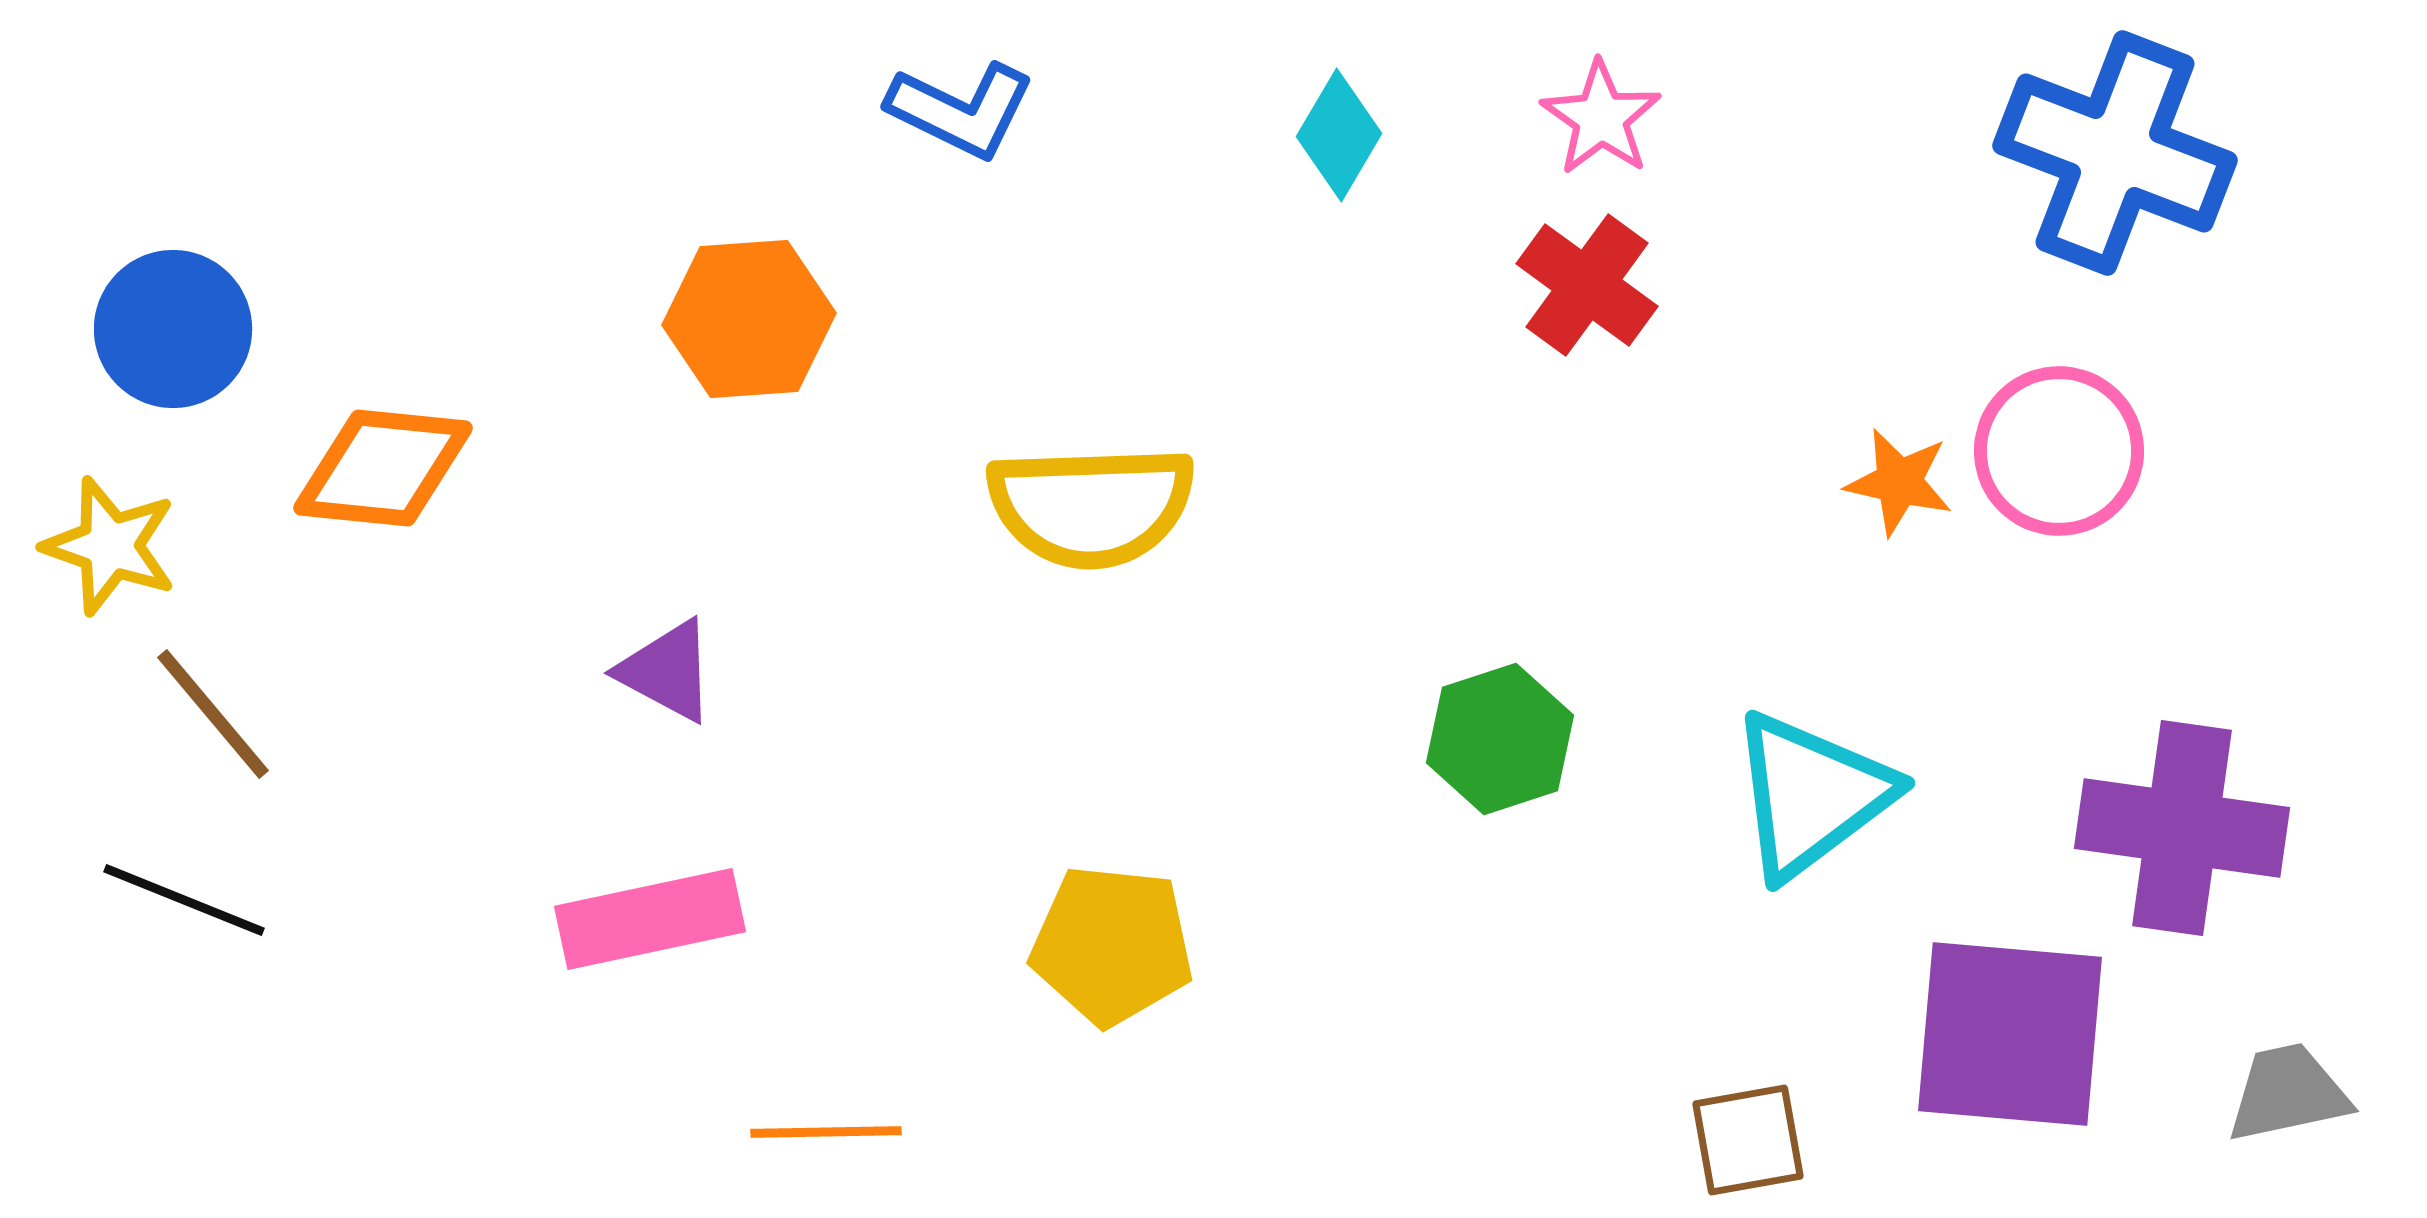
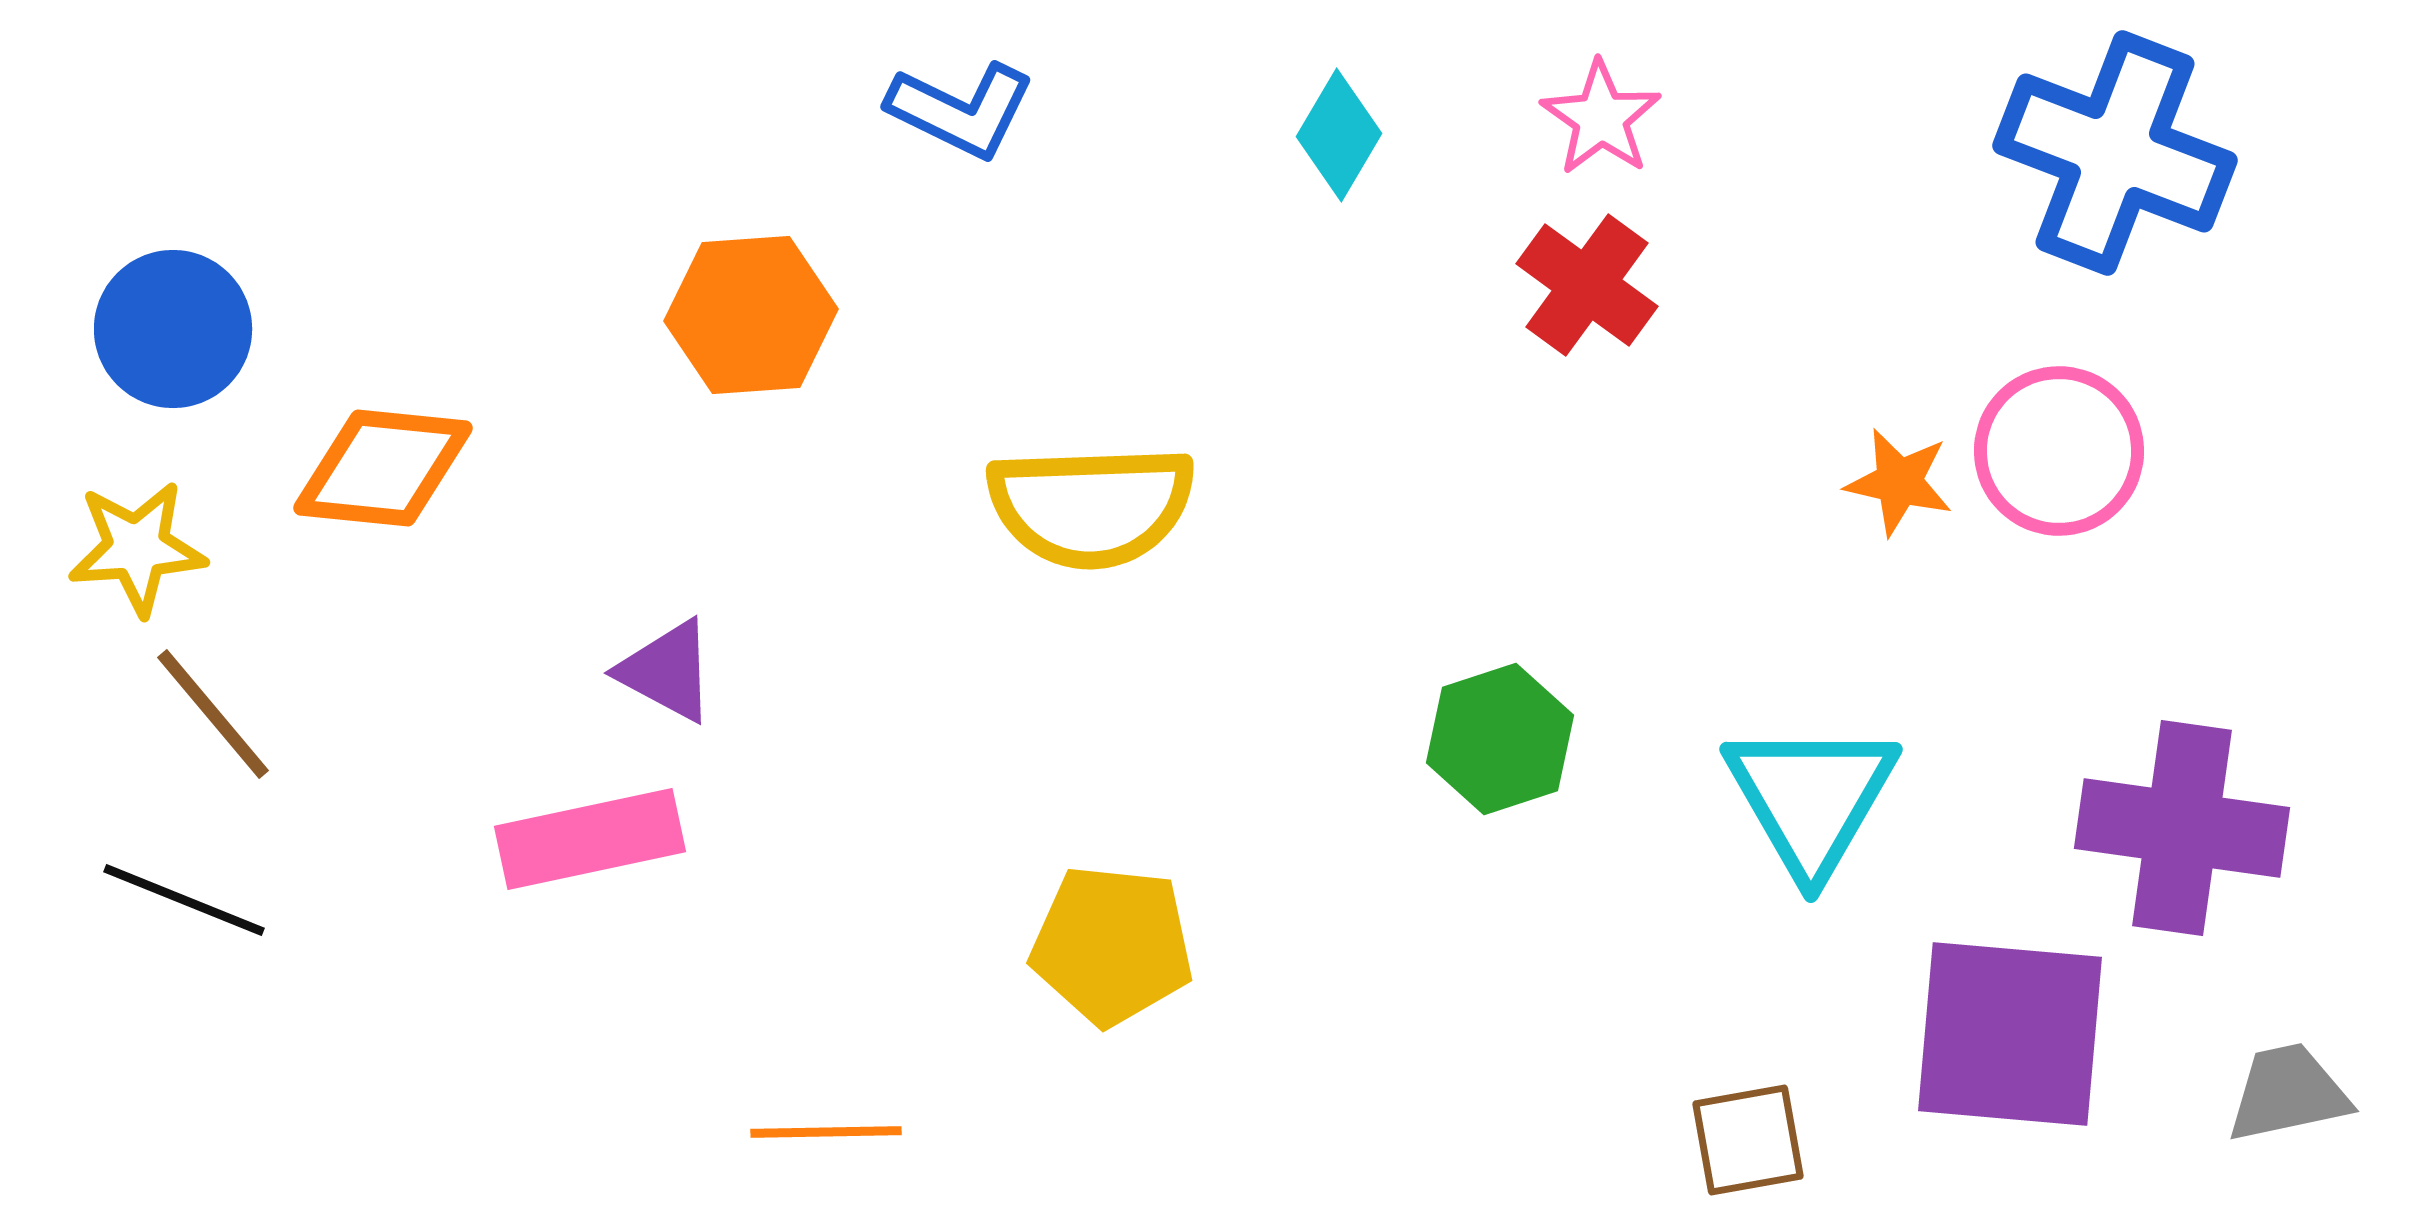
orange hexagon: moved 2 px right, 4 px up
yellow star: moved 27 px right, 2 px down; rotated 23 degrees counterclockwise
cyan triangle: moved 3 px down; rotated 23 degrees counterclockwise
pink rectangle: moved 60 px left, 80 px up
